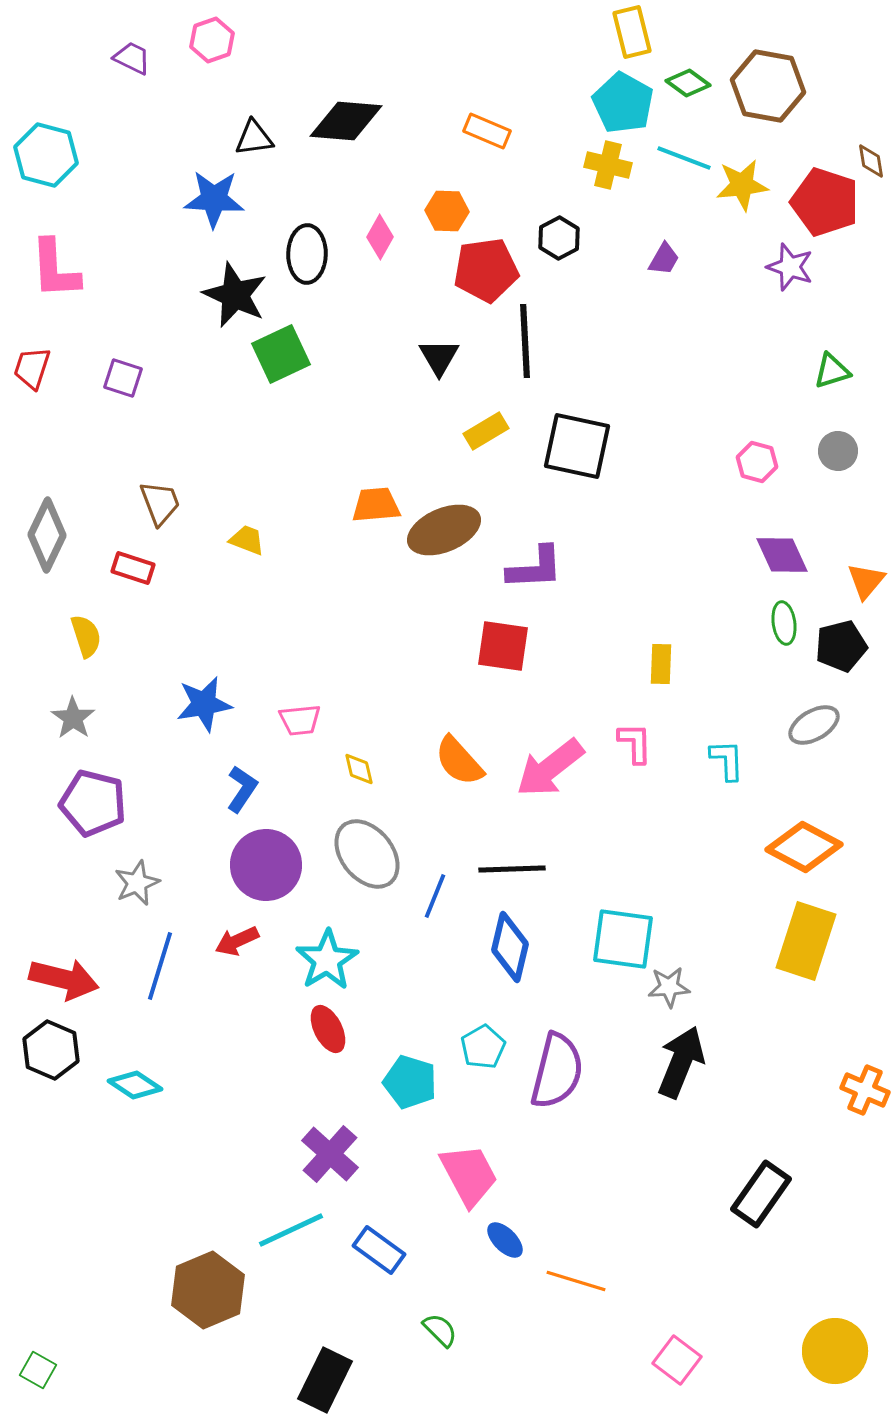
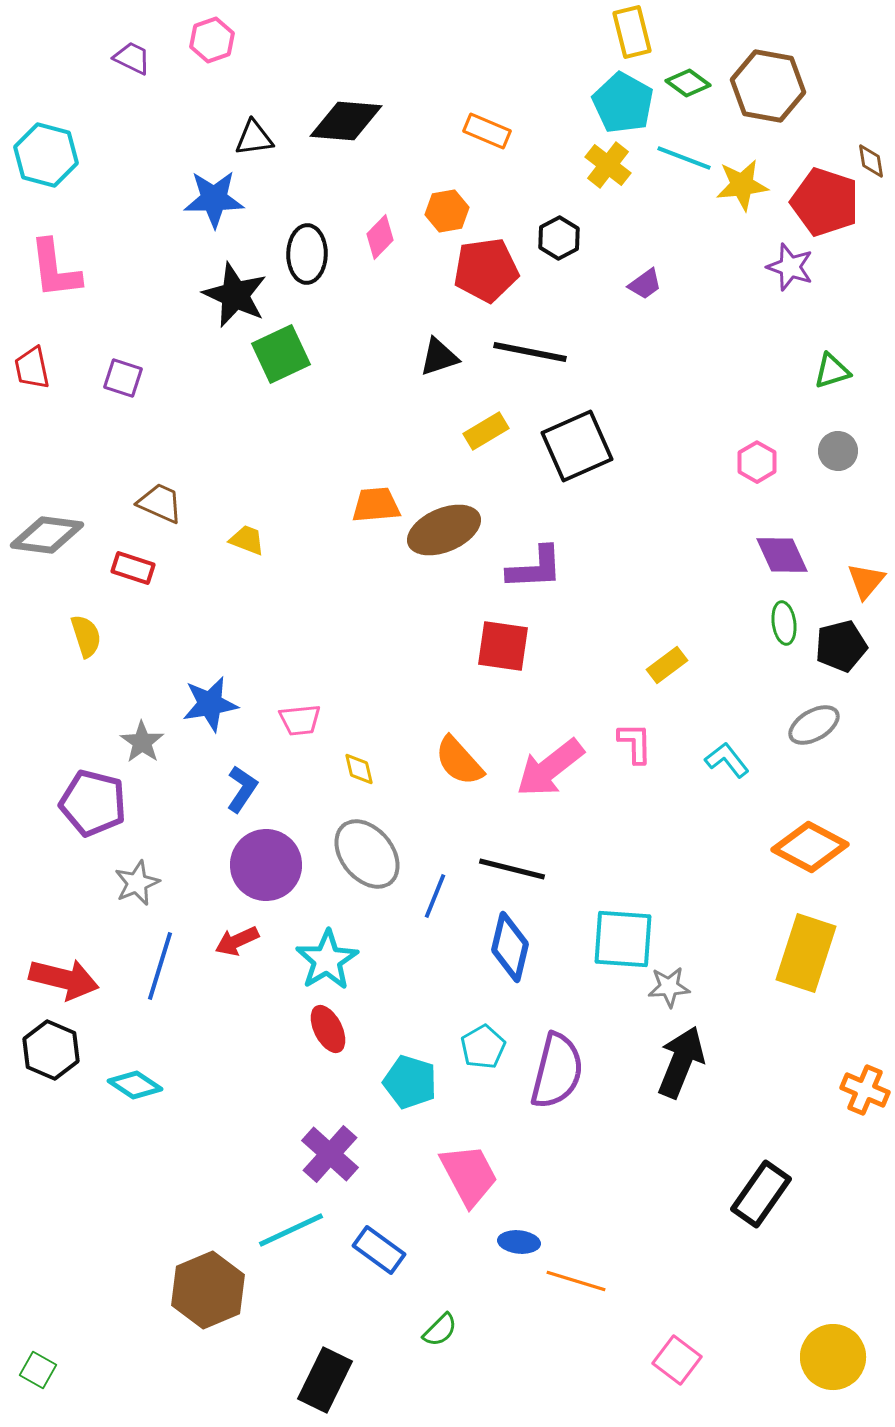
yellow cross at (608, 165): rotated 24 degrees clockwise
blue star at (214, 199): rotated 4 degrees counterclockwise
orange hexagon at (447, 211): rotated 12 degrees counterclockwise
pink diamond at (380, 237): rotated 15 degrees clockwise
purple trapezoid at (664, 259): moved 19 px left, 25 px down; rotated 24 degrees clockwise
pink L-shape at (55, 269): rotated 4 degrees counterclockwise
black line at (525, 341): moved 5 px right, 11 px down; rotated 76 degrees counterclockwise
black triangle at (439, 357): rotated 42 degrees clockwise
red trapezoid at (32, 368): rotated 30 degrees counterclockwise
black square at (577, 446): rotated 36 degrees counterclockwise
pink hexagon at (757, 462): rotated 15 degrees clockwise
brown trapezoid at (160, 503): rotated 45 degrees counterclockwise
gray diamond at (47, 535): rotated 72 degrees clockwise
yellow rectangle at (661, 664): moved 6 px right, 1 px down; rotated 51 degrees clockwise
blue star at (204, 704): moved 6 px right
gray star at (73, 718): moved 69 px right, 24 px down
cyan L-shape at (727, 760): rotated 36 degrees counterclockwise
orange diamond at (804, 847): moved 6 px right
black line at (512, 869): rotated 16 degrees clockwise
cyan square at (623, 939): rotated 4 degrees counterclockwise
yellow rectangle at (806, 941): moved 12 px down
blue ellipse at (505, 1240): moved 14 px right, 2 px down; rotated 39 degrees counterclockwise
green semicircle at (440, 1330): rotated 90 degrees clockwise
yellow circle at (835, 1351): moved 2 px left, 6 px down
